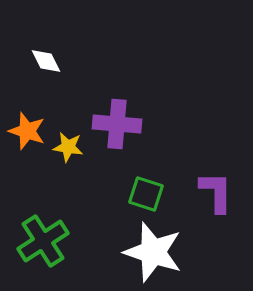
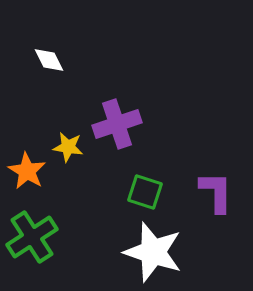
white diamond: moved 3 px right, 1 px up
purple cross: rotated 24 degrees counterclockwise
orange star: moved 40 px down; rotated 12 degrees clockwise
green square: moved 1 px left, 2 px up
green cross: moved 11 px left, 4 px up
